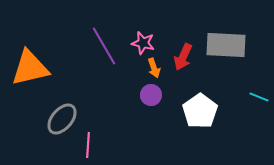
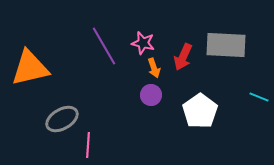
gray ellipse: rotated 20 degrees clockwise
